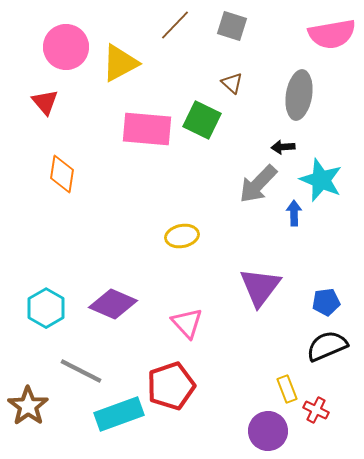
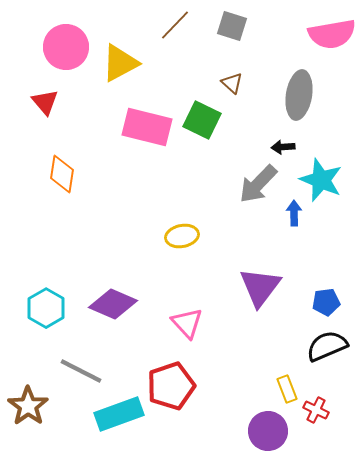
pink rectangle: moved 2 px up; rotated 9 degrees clockwise
